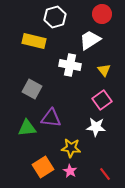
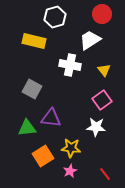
orange square: moved 11 px up
pink star: rotated 16 degrees clockwise
